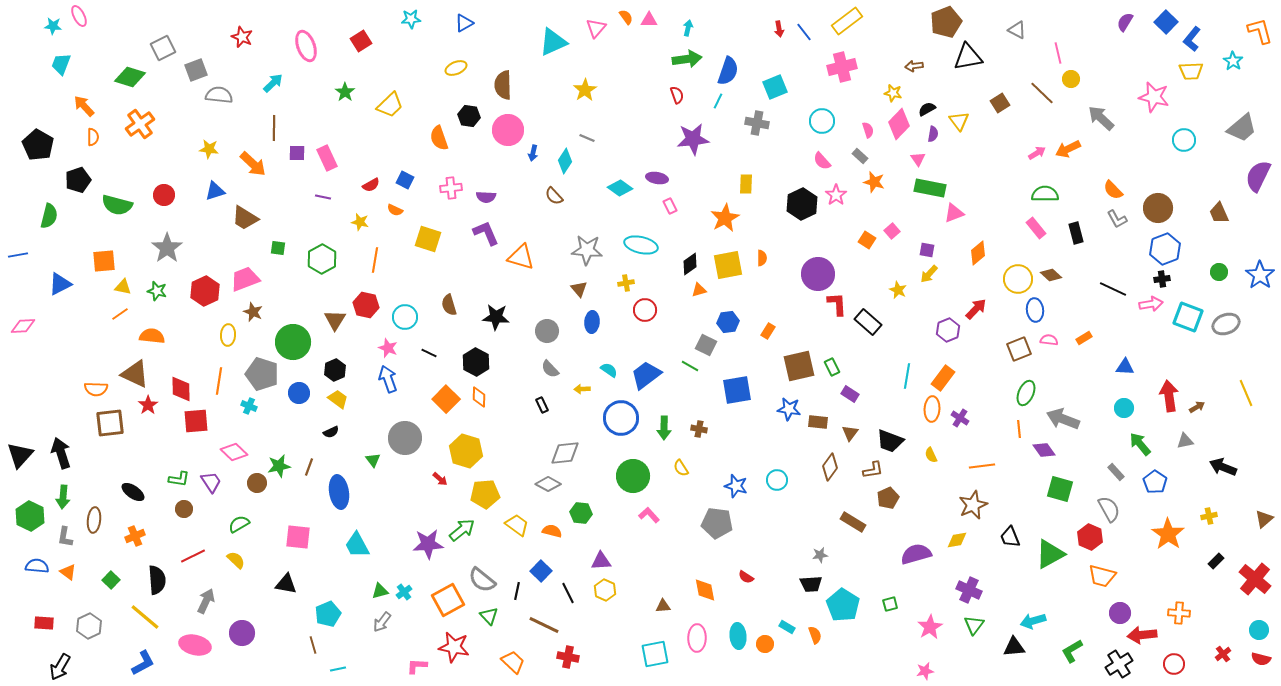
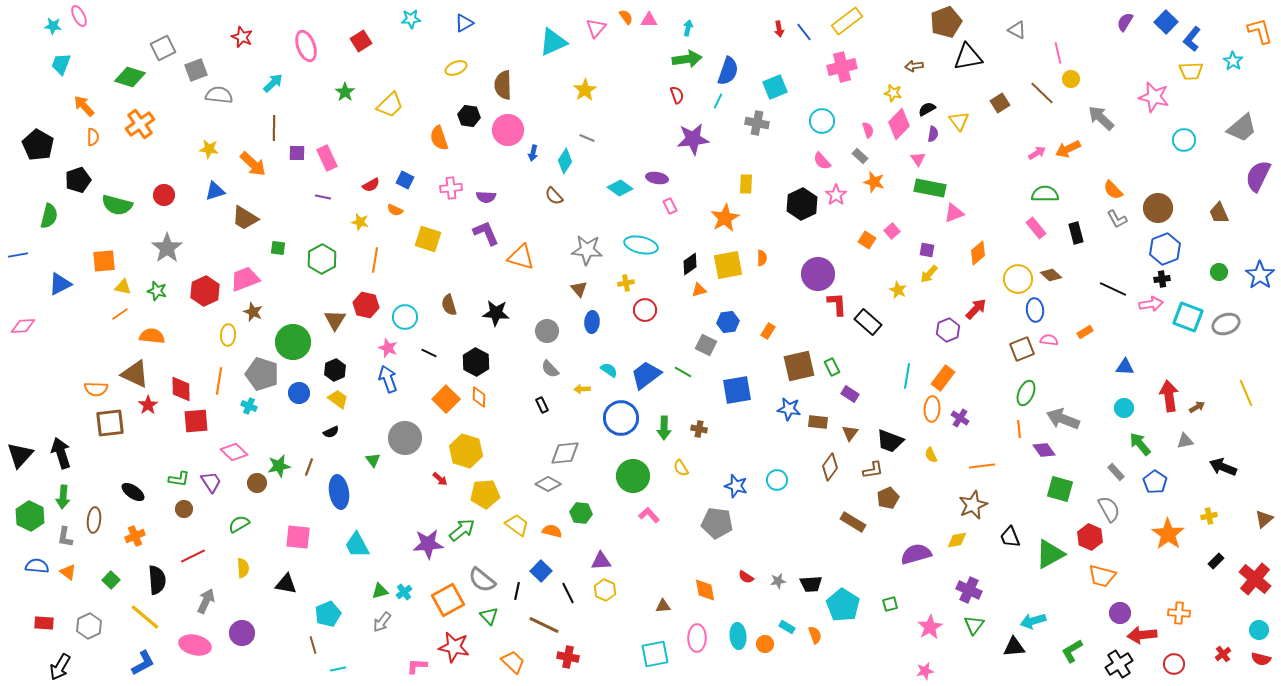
black star at (496, 317): moved 4 px up
orange rectangle at (1084, 338): moved 1 px right, 6 px up
brown square at (1019, 349): moved 3 px right
green line at (690, 366): moved 7 px left, 6 px down
gray star at (820, 555): moved 42 px left, 26 px down
yellow semicircle at (236, 560): moved 7 px right, 8 px down; rotated 42 degrees clockwise
